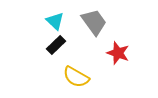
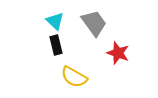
gray trapezoid: moved 1 px down
black rectangle: rotated 60 degrees counterclockwise
yellow semicircle: moved 2 px left
